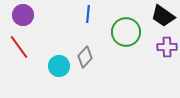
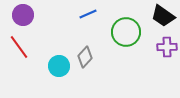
blue line: rotated 60 degrees clockwise
